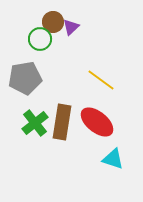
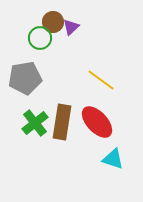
green circle: moved 1 px up
red ellipse: rotated 8 degrees clockwise
